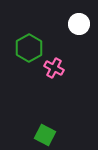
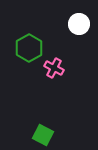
green square: moved 2 px left
